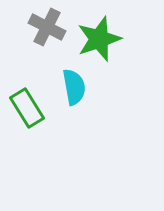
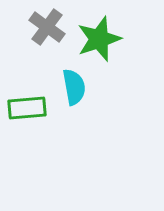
gray cross: rotated 9 degrees clockwise
green rectangle: rotated 63 degrees counterclockwise
